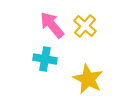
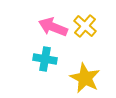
pink arrow: moved 1 px right, 2 px down; rotated 28 degrees counterclockwise
yellow star: moved 3 px left, 1 px up
